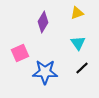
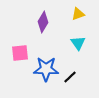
yellow triangle: moved 1 px right, 1 px down
pink square: rotated 18 degrees clockwise
black line: moved 12 px left, 9 px down
blue star: moved 1 px right, 3 px up
